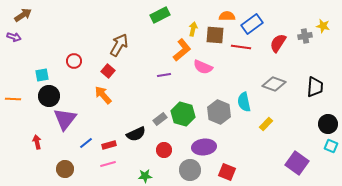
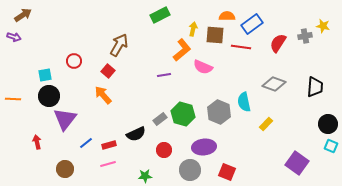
cyan square at (42, 75): moved 3 px right
